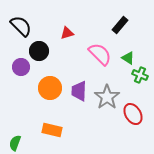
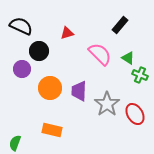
black semicircle: rotated 20 degrees counterclockwise
purple circle: moved 1 px right, 2 px down
gray star: moved 7 px down
red ellipse: moved 2 px right
